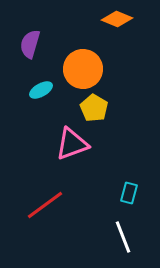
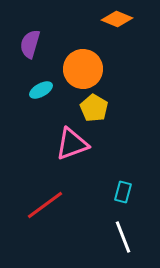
cyan rectangle: moved 6 px left, 1 px up
